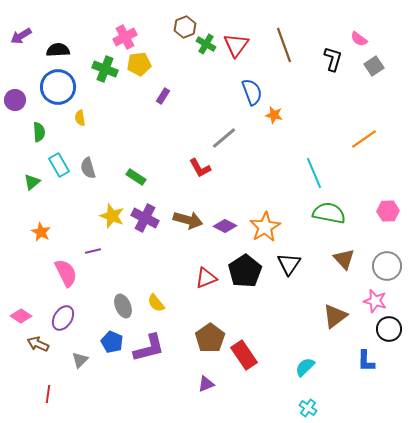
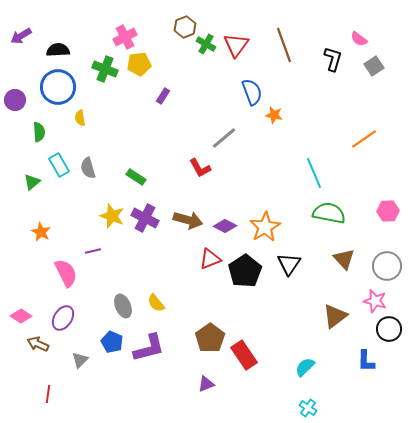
red triangle at (206, 278): moved 4 px right, 19 px up
